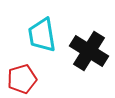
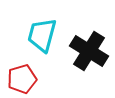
cyan trapezoid: rotated 24 degrees clockwise
